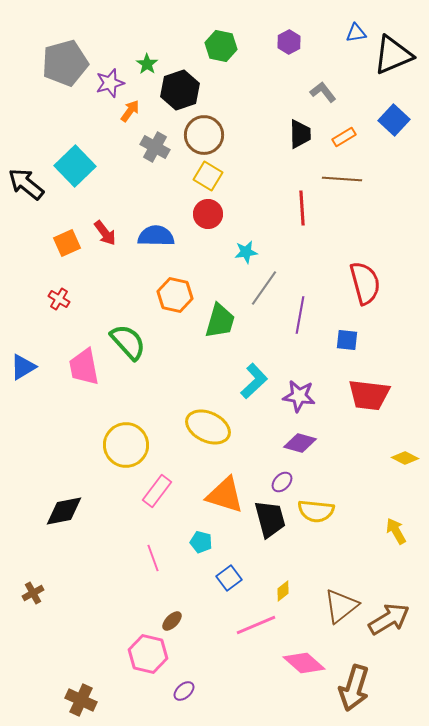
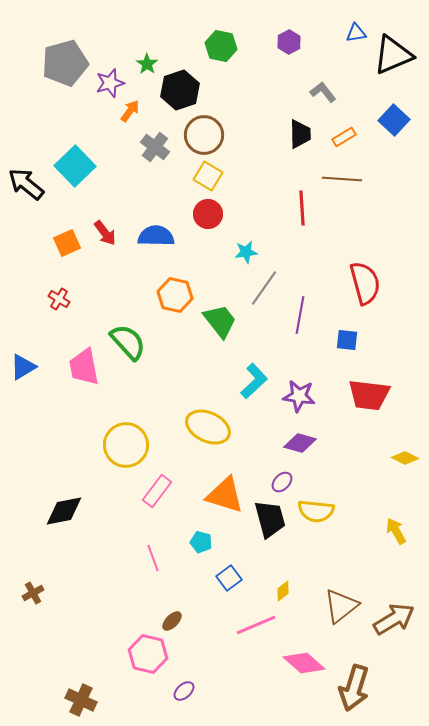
gray cross at (155, 147): rotated 8 degrees clockwise
green trapezoid at (220, 321): rotated 54 degrees counterclockwise
brown arrow at (389, 619): moved 5 px right
